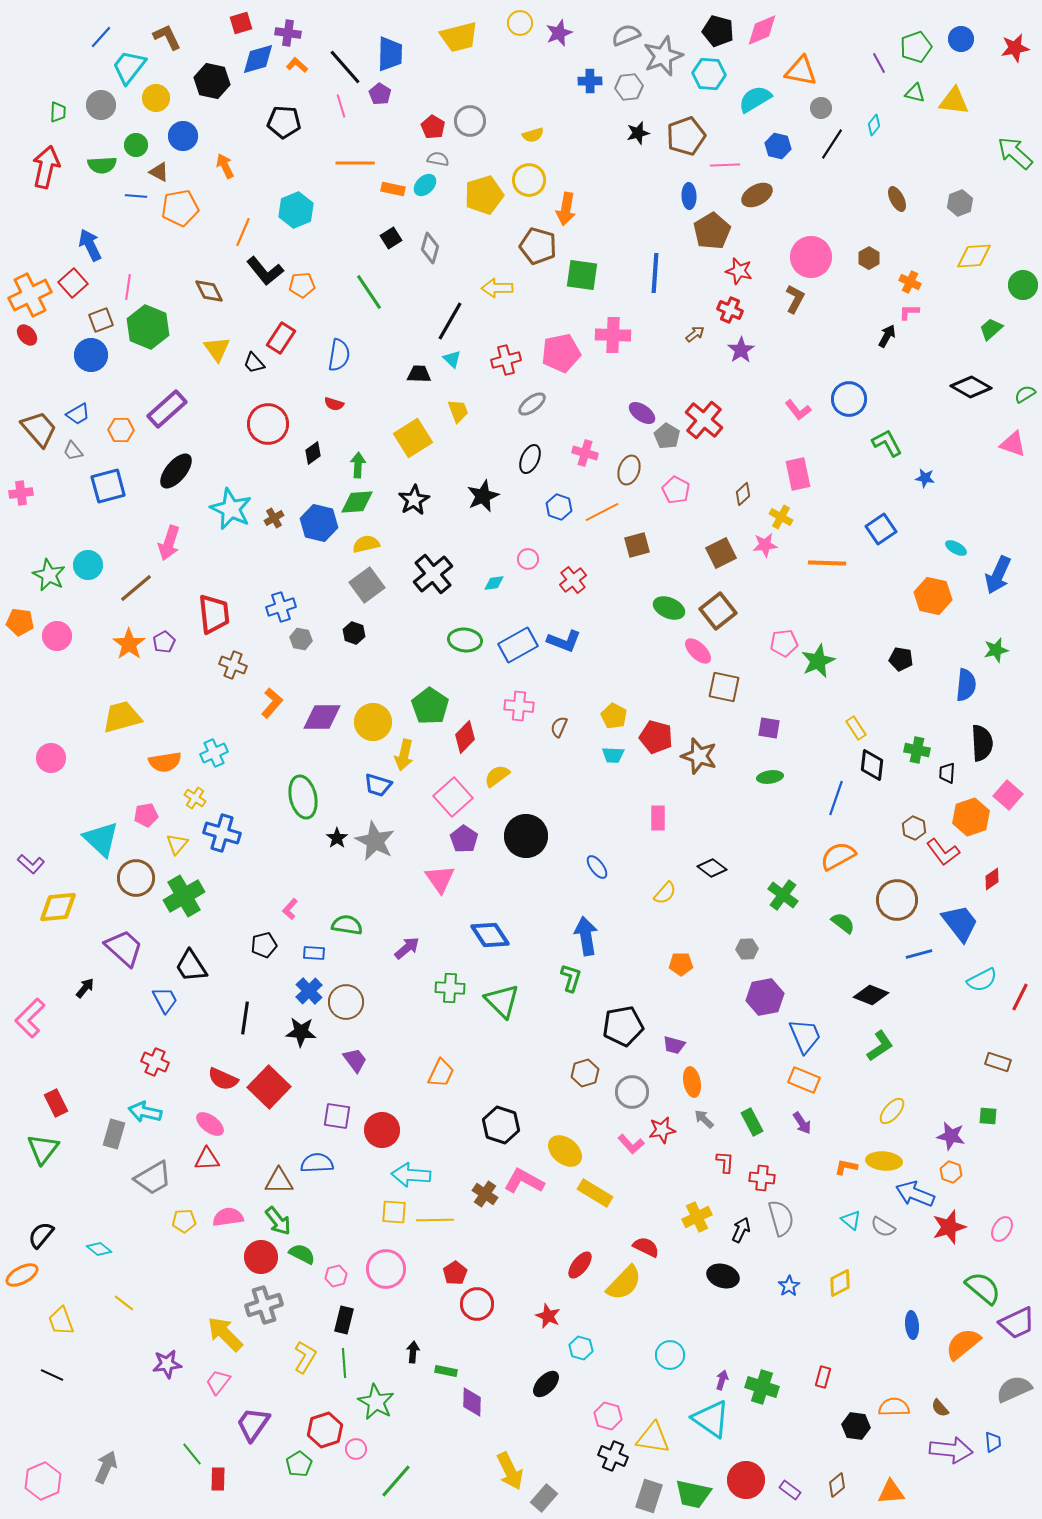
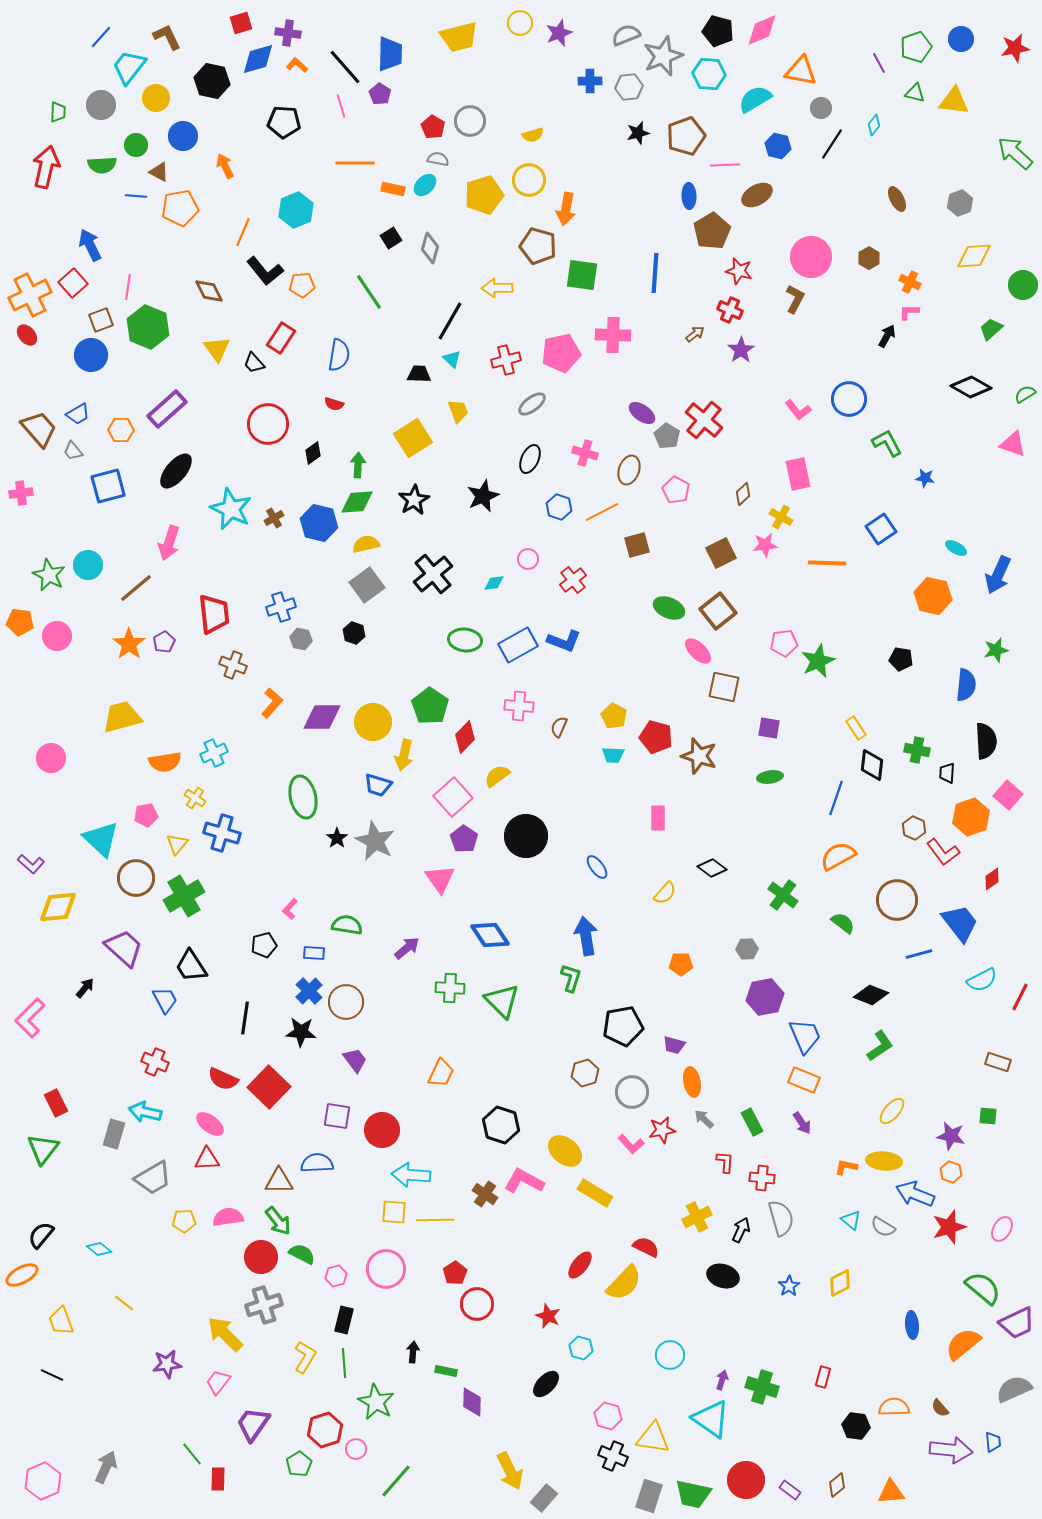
black semicircle at (982, 743): moved 4 px right, 2 px up
